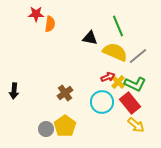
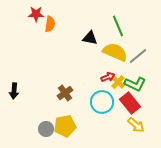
yellow pentagon: rotated 25 degrees clockwise
